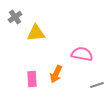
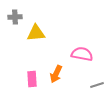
gray cross: rotated 32 degrees clockwise
